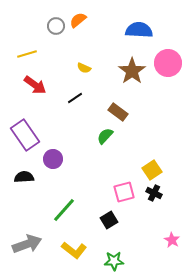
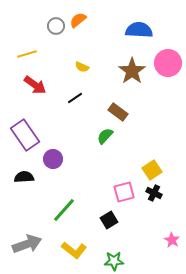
yellow semicircle: moved 2 px left, 1 px up
